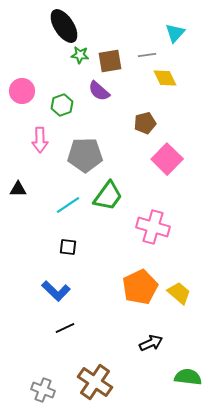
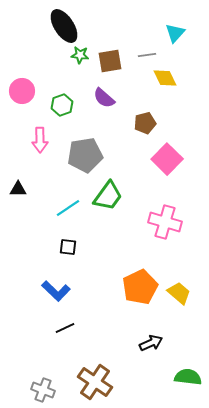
purple semicircle: moved 5 px right, 7 px down
gray pentagon: rotated 8 degrees counterclockwise
cyan line: moved 3 px down
pink cross: moved 12 px right, 5 px up
